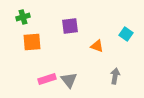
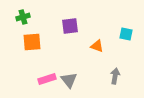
cyan square: rotated 24 degrees counterclockwise
